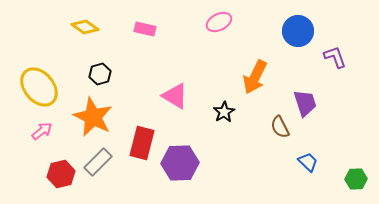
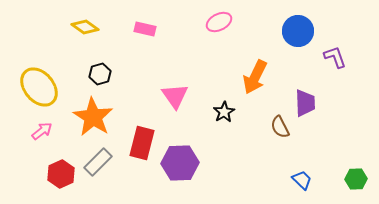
pink triangle: rotated 24 degrees clockwise
purple trapezoid: rotated 16 degrees clockwise
orange star: rotated 6 degrees clockwise
blue trapezoid: moved 6 px left, 18 px down
red hexagon: rotated 12 degrees counterclockwise
